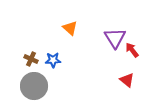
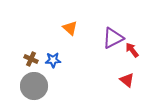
purple triangle: moved 2 px left; rotated 35 degrees clockwise
